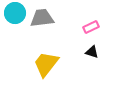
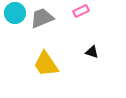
gray trapezoid: rotated 15 degrees counterclockwise
pink rectangle: moved 10 px left, 16 px up
yellow trapezoid: rotated 72 degrees counterclockwise
